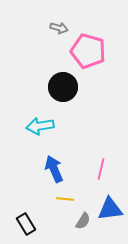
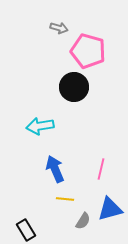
black circle: moved 11 px right
blue arrow: moved 1 px right
blue triangle: rotated 8 degrees counterclockwise
black rectangle: moved 6 px down
